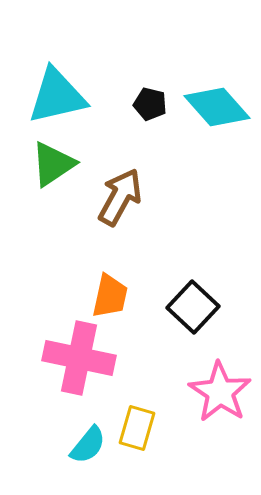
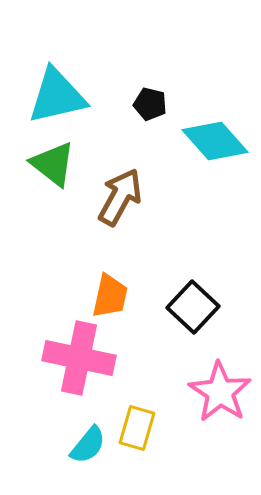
cyan diamond: moved 2 px left, 34 px down
green triangle: rotated 48 degrees counterclockwise
